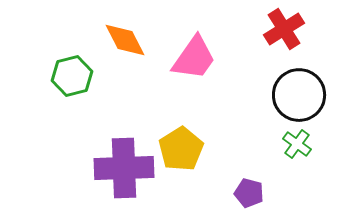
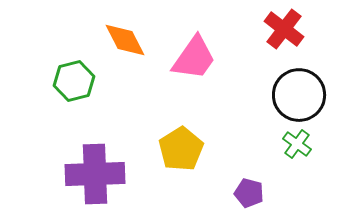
red cross: rotated 21 degrees counterclockwise
green hexagon: moved 2 px right, 5 px down
purple cross: moved 29 px left, 6 px down
